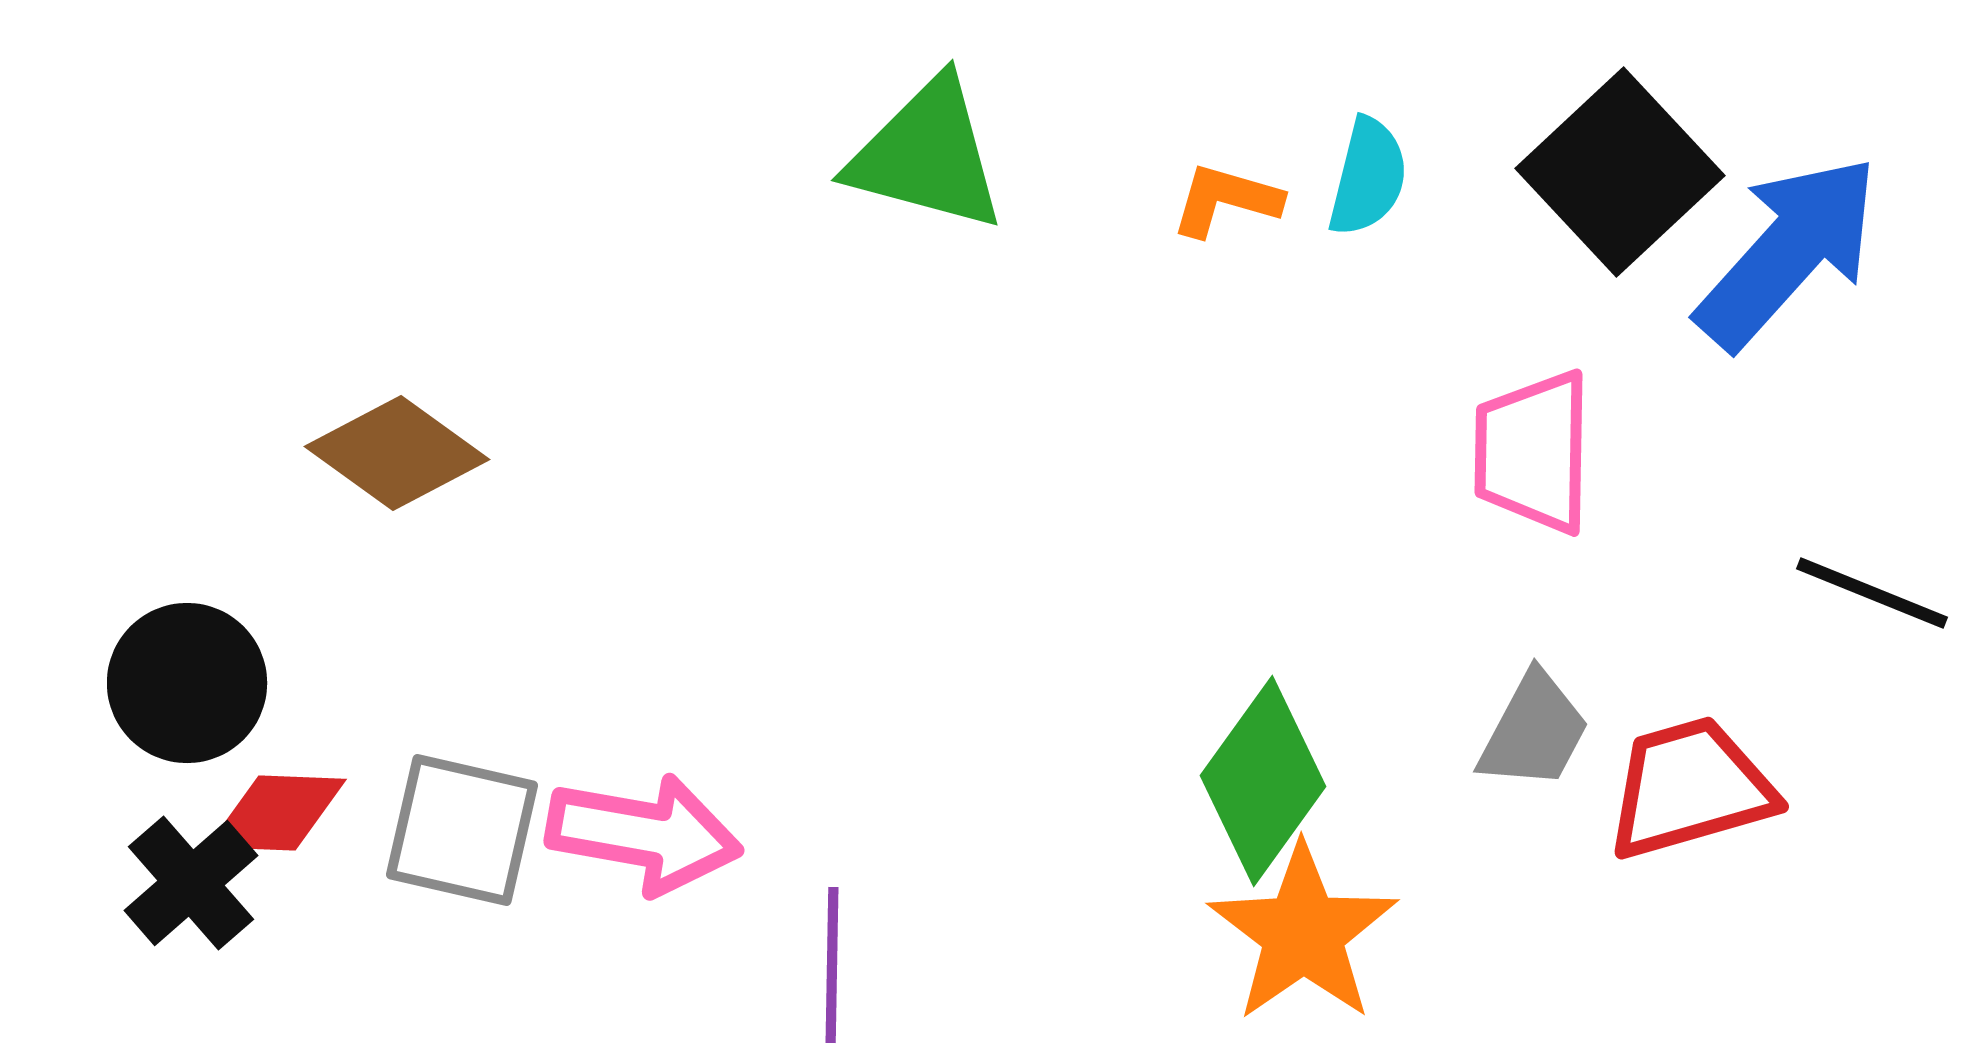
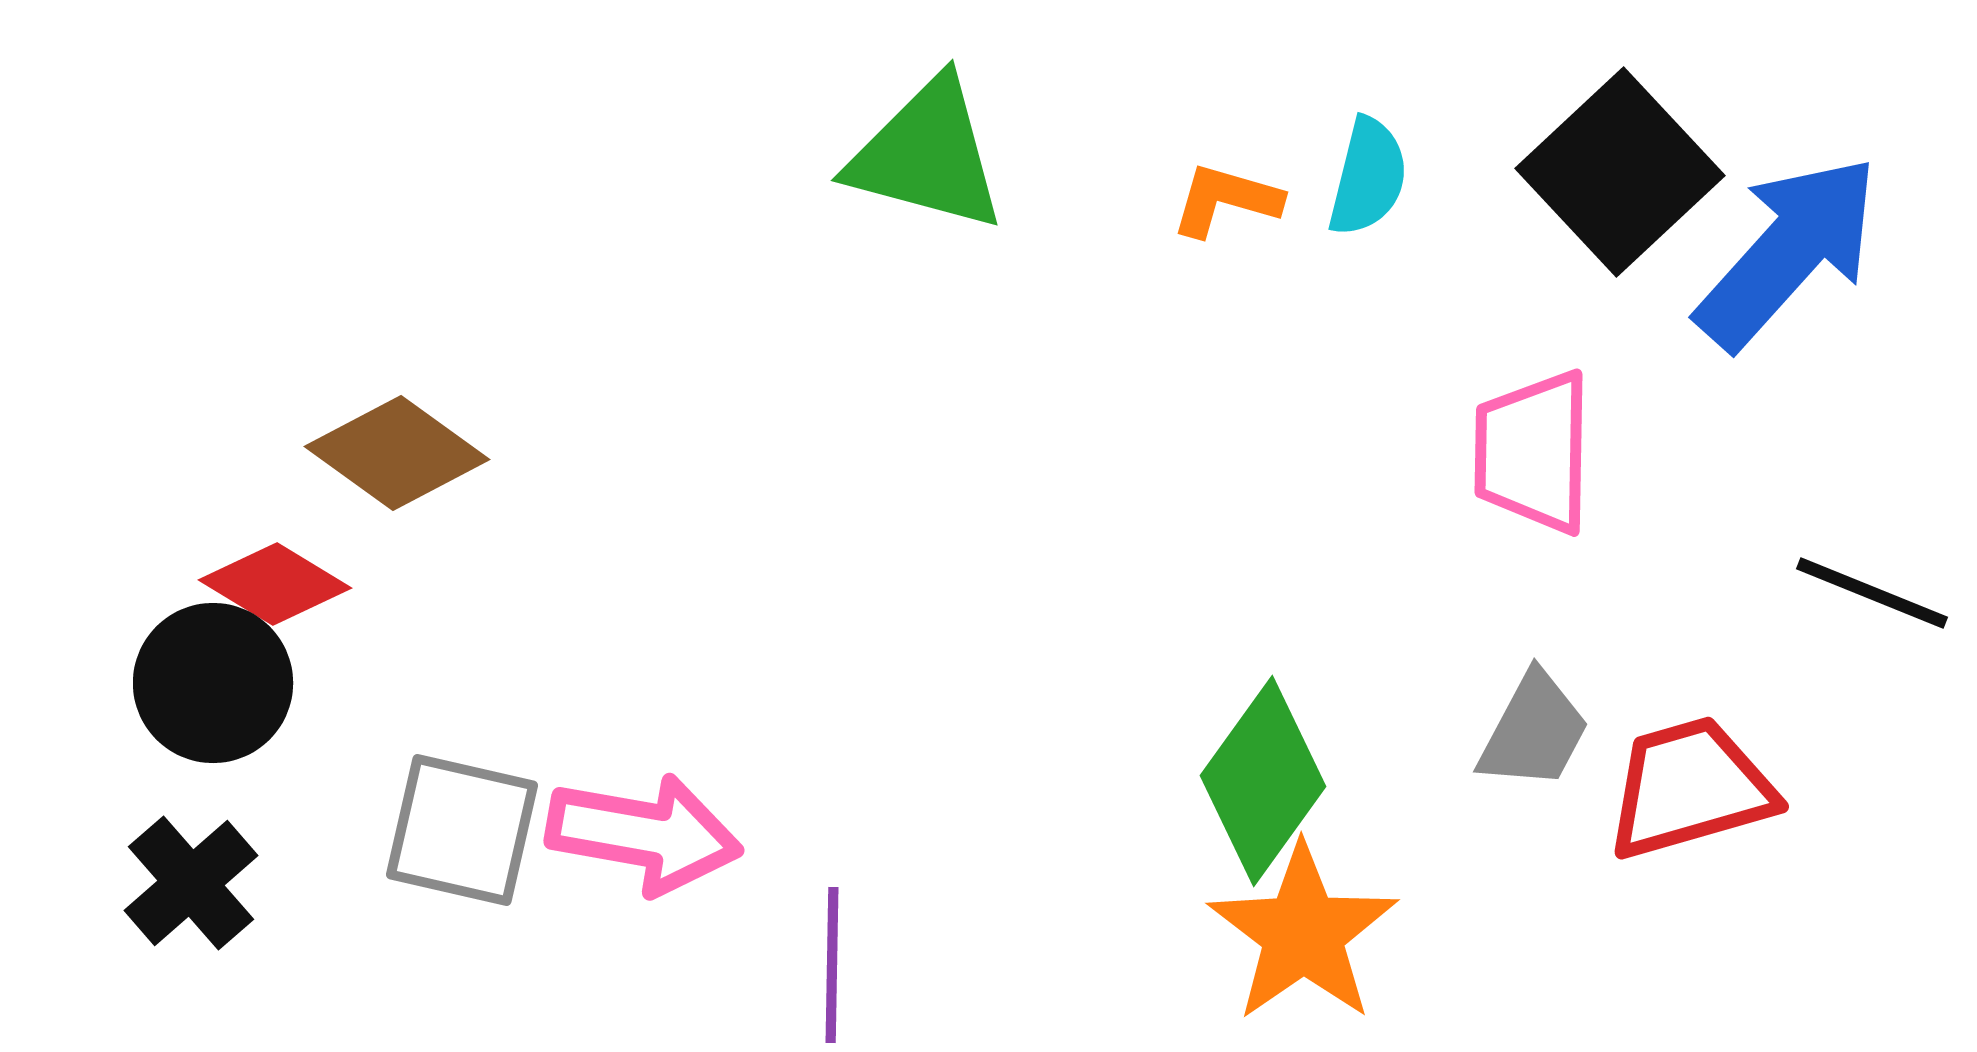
black circle: moved 26 px right
red diamond: moved 2 px left, 229 px up; rotated 29 degrees clockwise
